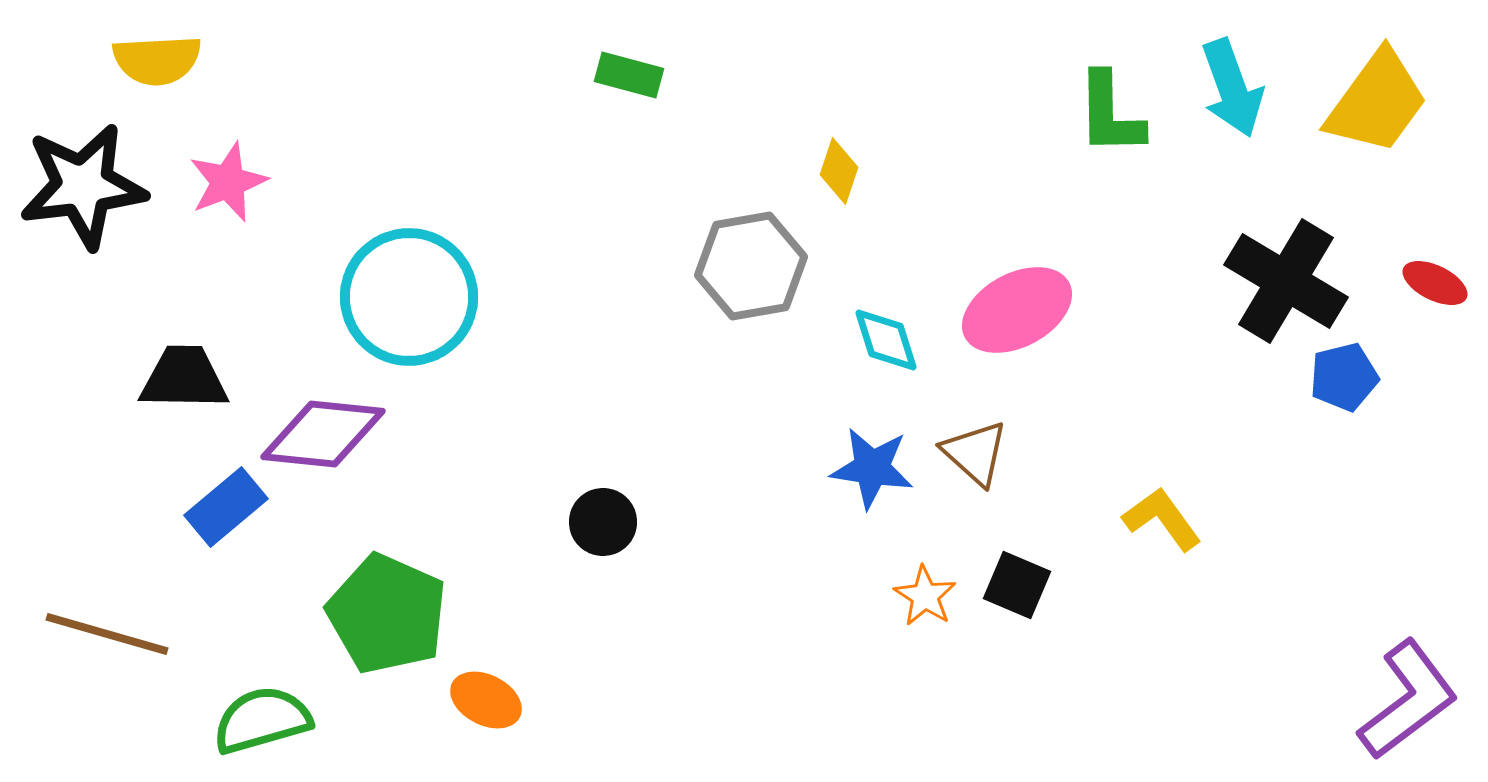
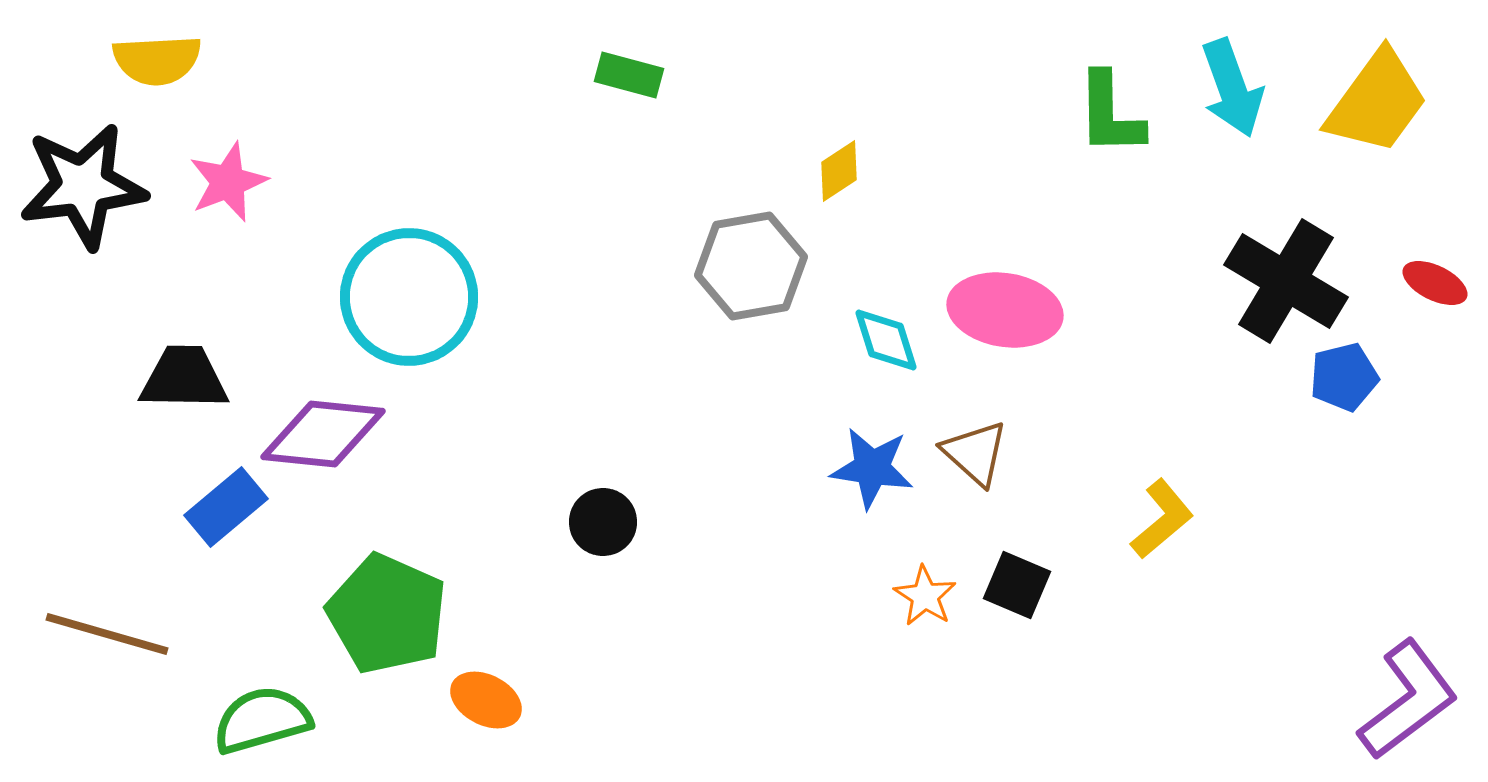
yellow diamond: rotated 38 degrees clockwise
pink ellipse: moved 12 px left; rotated 37 degrees clockwise
yellow L-shape: rotated 86 degrees clockwise
